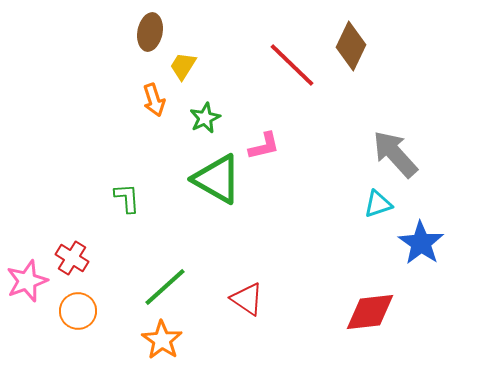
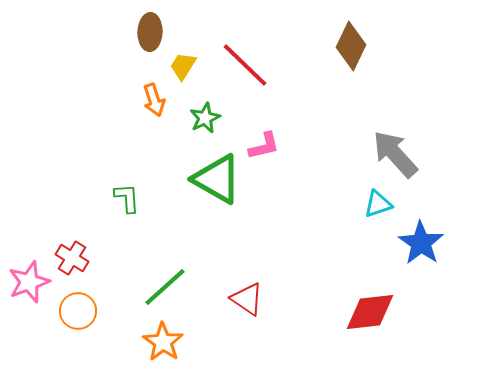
brown ellipse: rotated 9 degrees counterclockwise
red line: moved 47 px left
pink star: moved 2 px right, 1 px down
orange star: moved 1 px right, 2 px down
